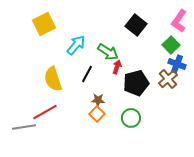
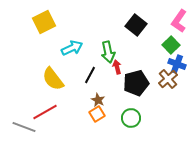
yellow square: moved 2 px up
cyan arrow: moved 4 px left, 3 px down; rotated 25 degrees clockwise
green arrow: rotated 45 degrees clockwise
red arrow: rotated 32 degrees counterclockwise
black line: moved 3 px right, 1 px down
yellow semicircle: rotated 20 degrees counterclockwise
brown star: rotated 24 degrees clockwise
orange square: rotated 14 degrees clockwise
gray line: rotated 30 degrees clockwise
